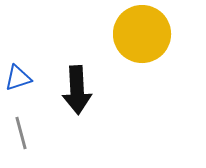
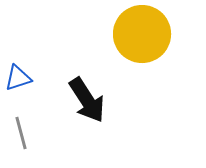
black arrow: moved 10 px right, 10 px down; rotated 30 degrees counterclockwise
